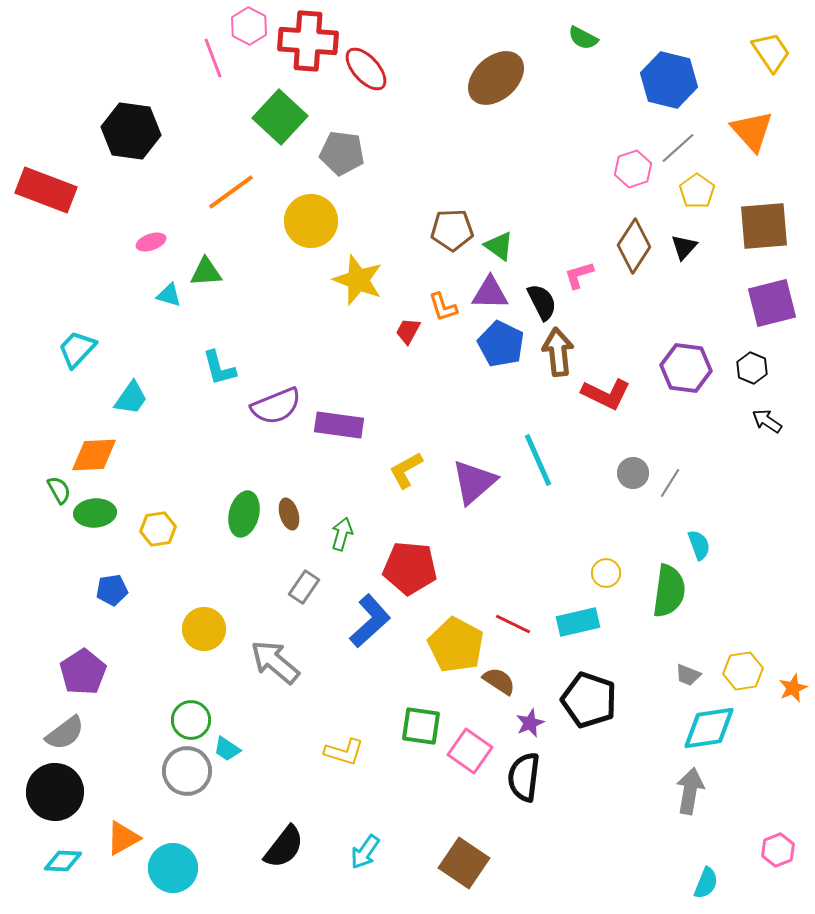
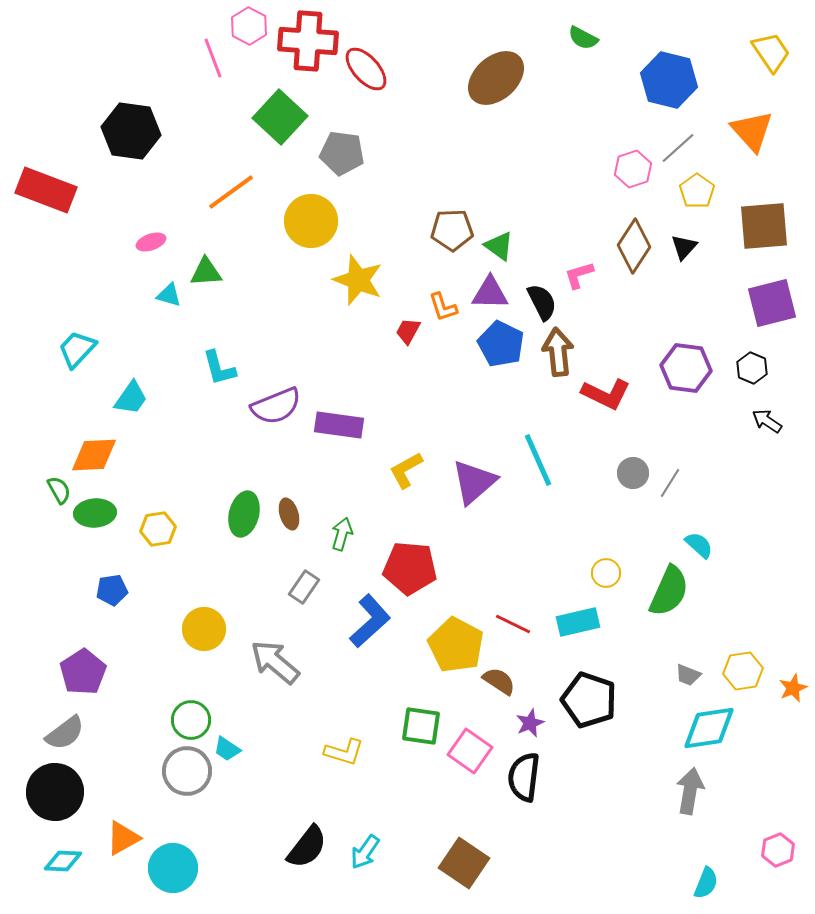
cyan semicircle at (699, 545): rotated 28 degrees counterclockwise
green semicircle at (669, 591): rotated 16 degrees clockwise
black semicircle at (284, 847): moved 23 px right
